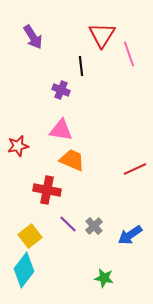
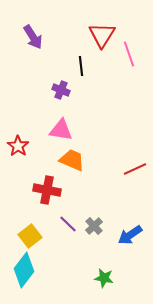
red star: rotated 25 degrees counterclockwise
